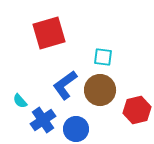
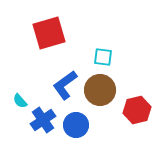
blue circle: moved 4 px up
